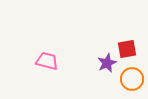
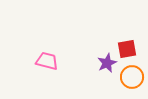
orange circle: moved 2 px up
